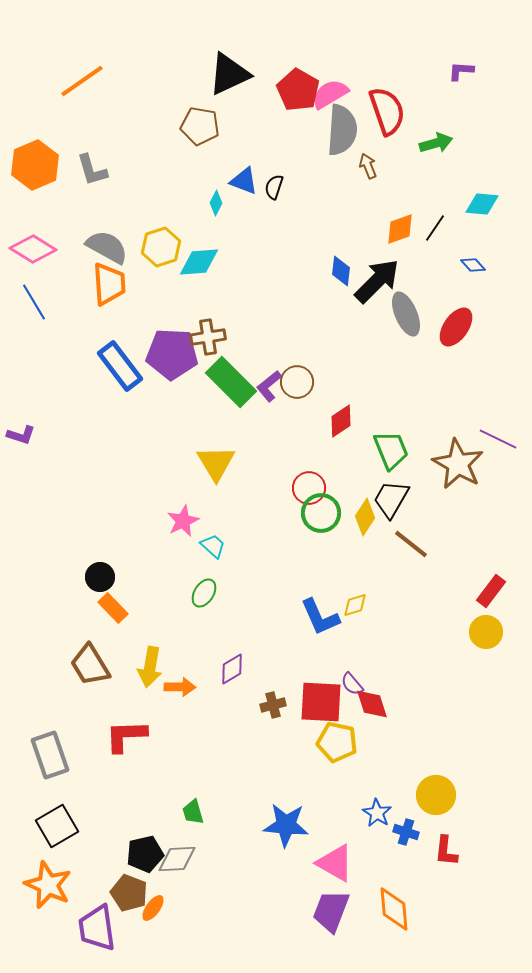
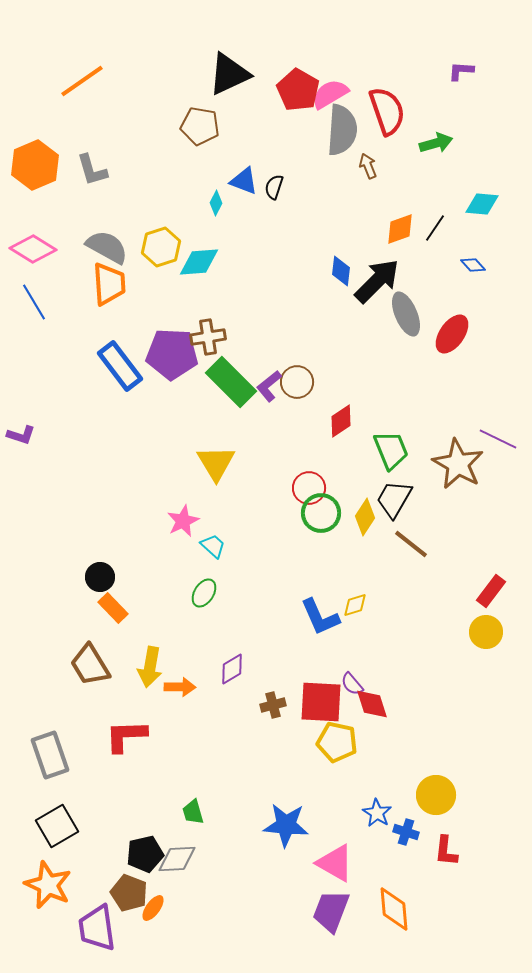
red ellipse at (456, 327): moved 4 px left, 7 px down
black trapezoid at (391, 499): moved 3 px right
